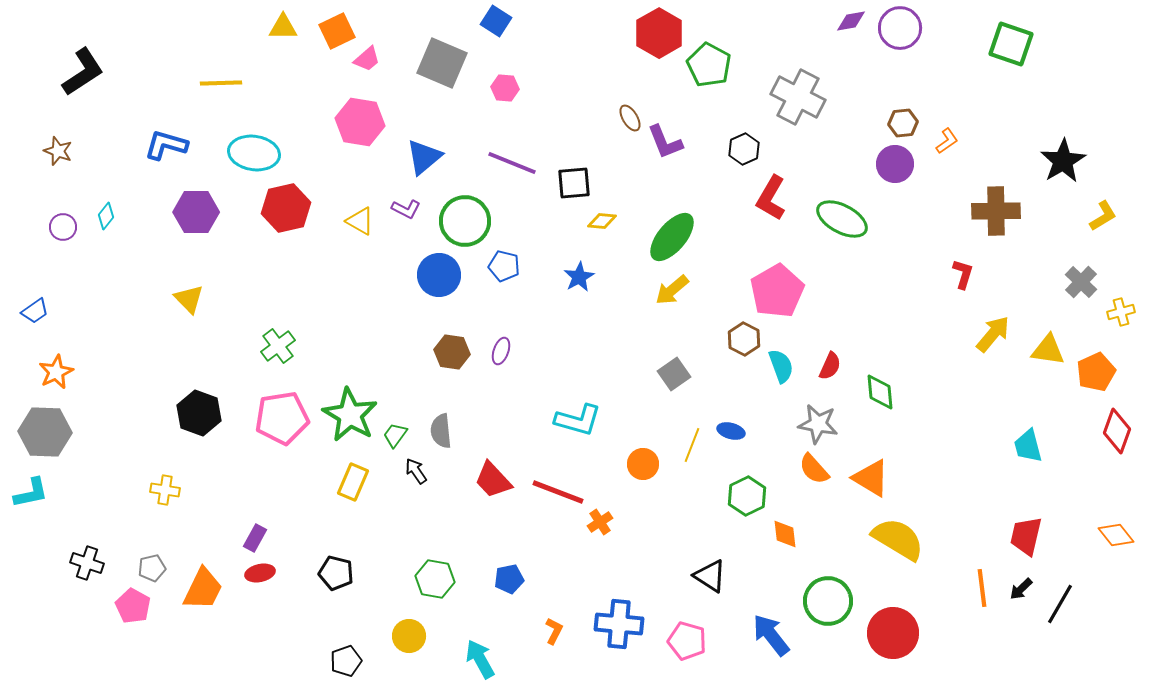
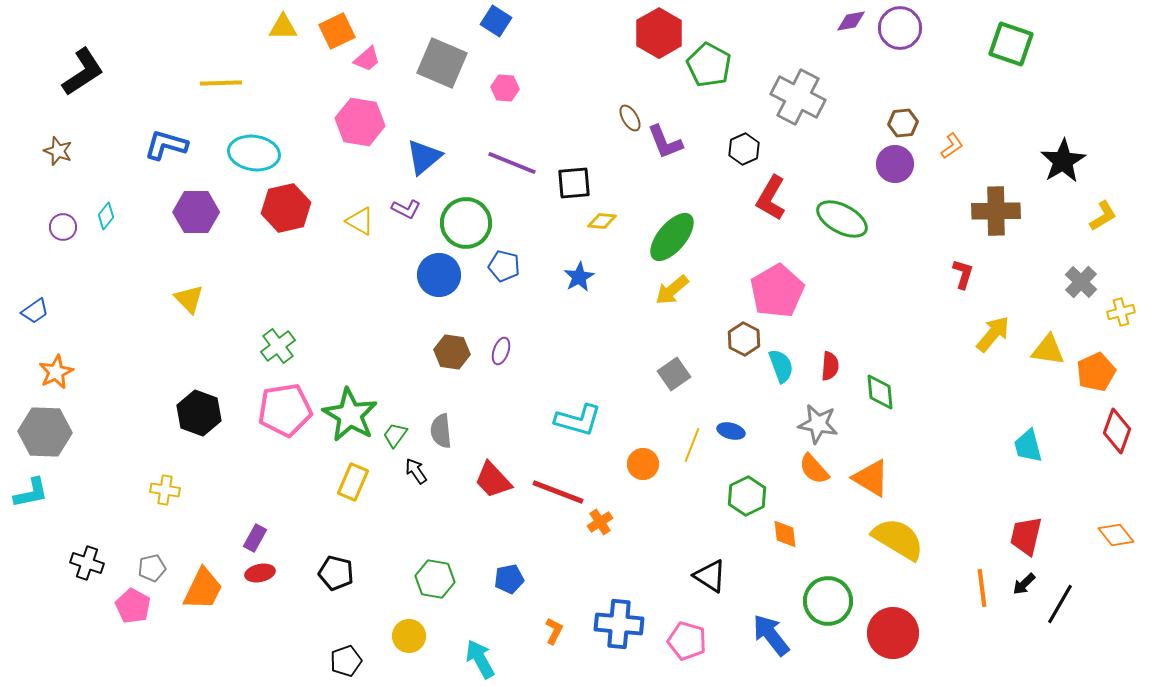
orange L-shape at (947, 141): moved 5 px right, 5 px down
green circle at (465, 221): moved 1 px right, 2 px down
red semicircle at (830, 366): rotated 20 degrees counterclockwise
pink pentagon at (282, 418): moved 3 px right, 8 px up
black arrow at (1021, 589): moved 3 px right, 5 px up
